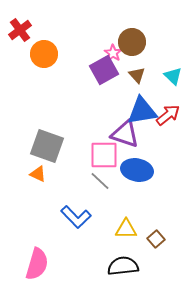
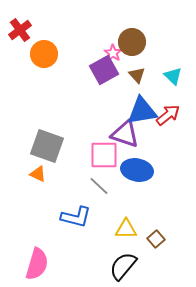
gray line: moved 1 px left, 5 px down
blue L-shape: rotated 32 degrees counterclockwise
black semicircle: rotated 44 degrees counterclockwise
